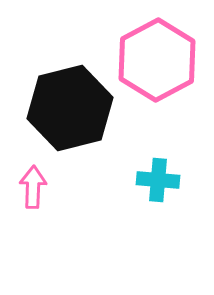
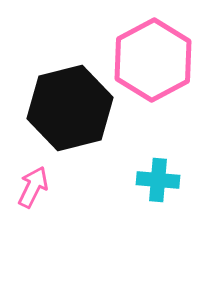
pink hexagon: moved 4 px left
pink arrow: rotated 24 degrees clockwise
